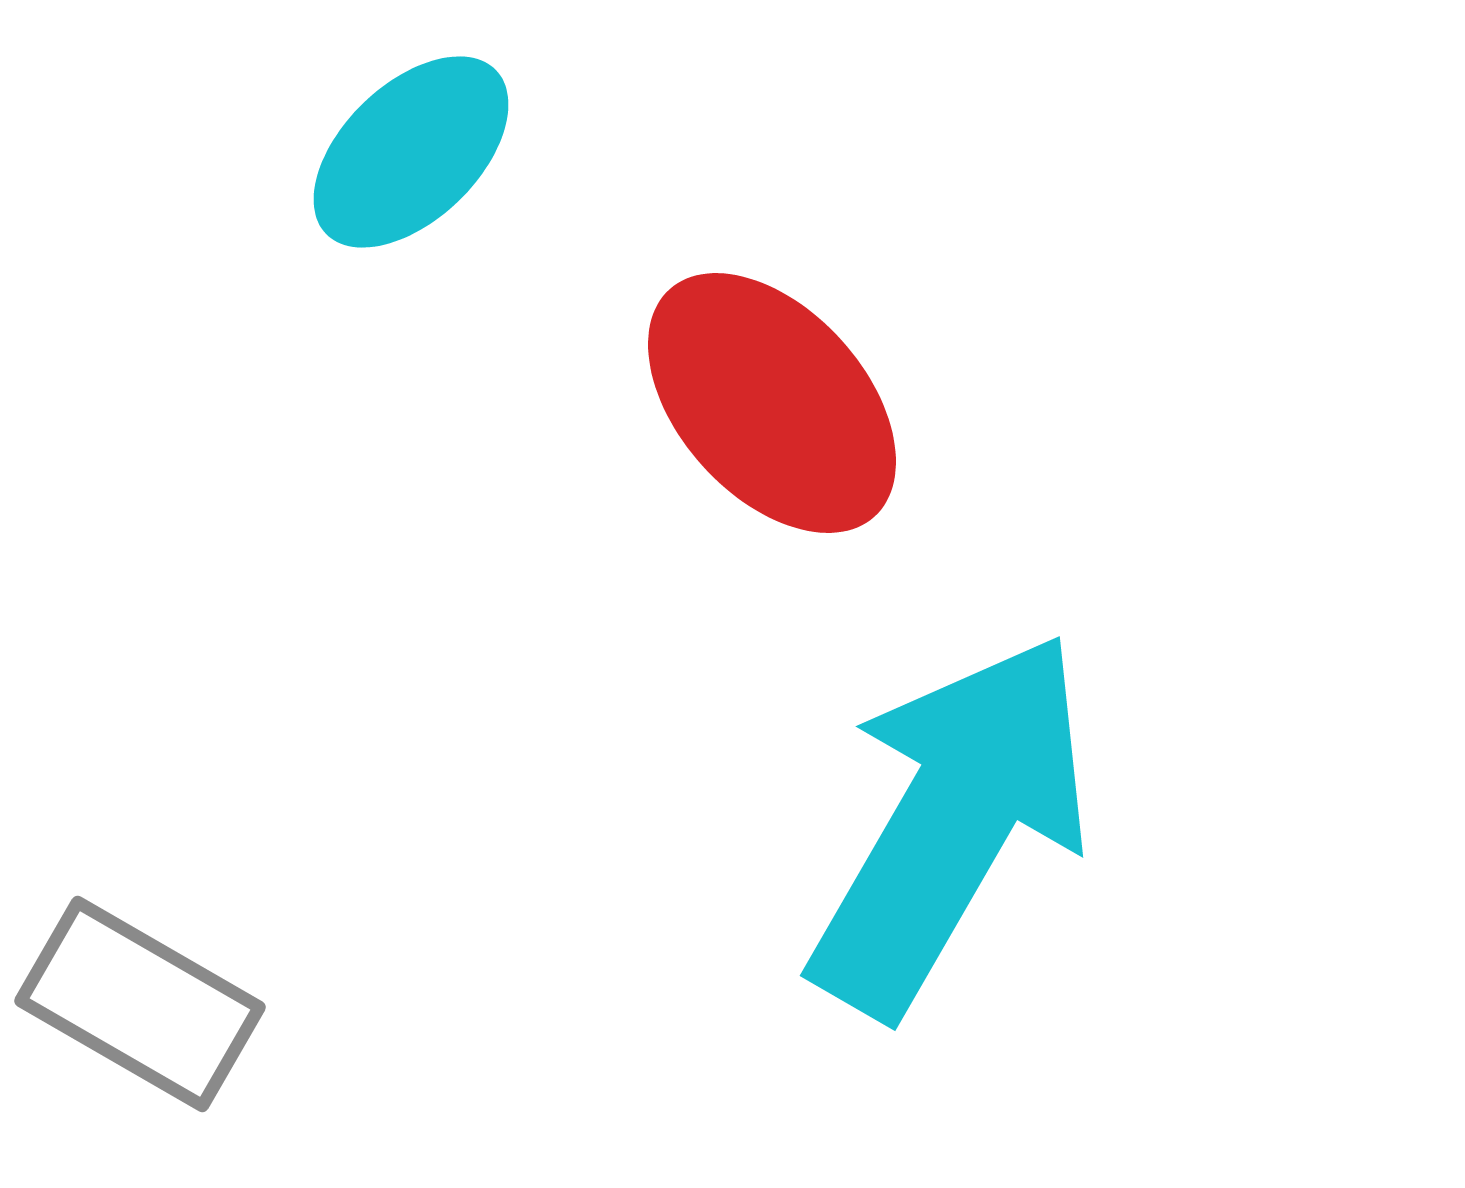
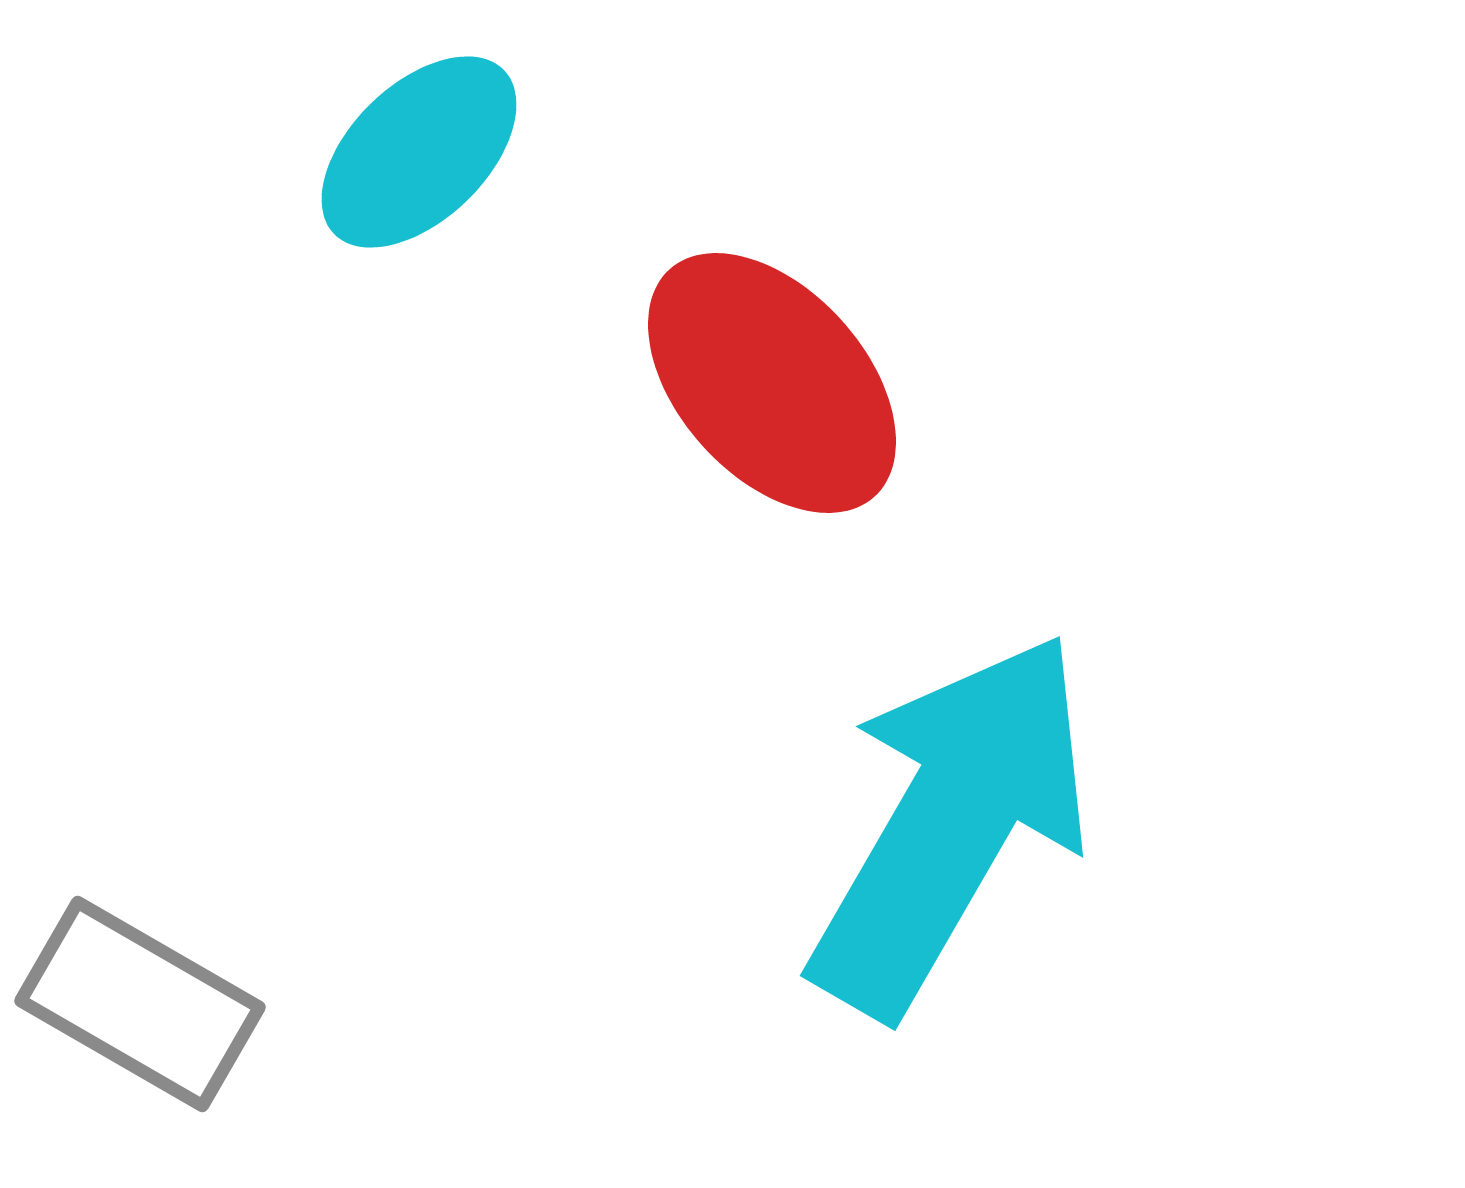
cyan ellipse: moved 8 px right
red ellipse: moved 20 px up
